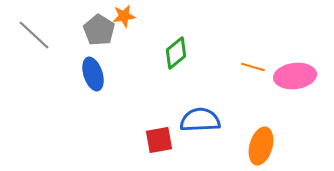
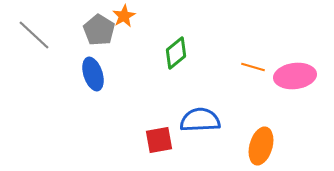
orange star: rotated 20 degrees counterclockwise
